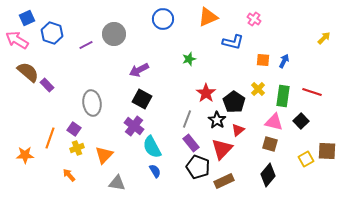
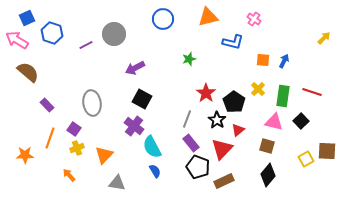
orange triangle at (208, 17): rotated 10 degrees clockwise
purple arrow at (139, 70): moved 4 px left, 2 px up
purple rectangle at (47, 85): moved 20 px down
brown square at (270, 144): moved 3 px left, 2 px down
